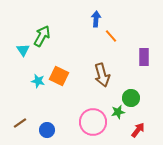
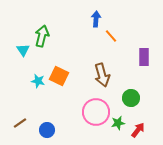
green arrow: rotated 15 degrees counterclockwise
green star: moved 11 px down
pink circle: moved 3 px right, 10 px up
